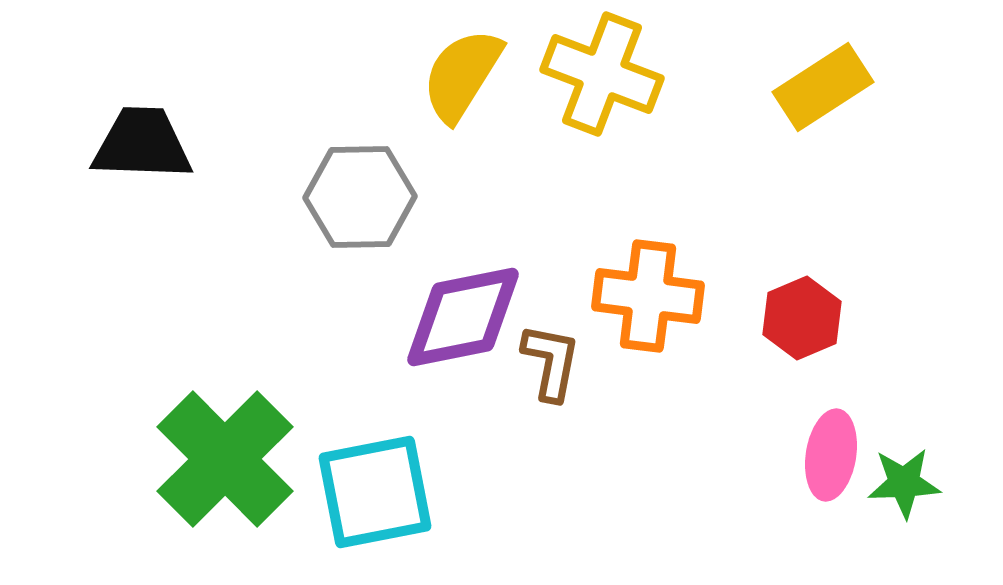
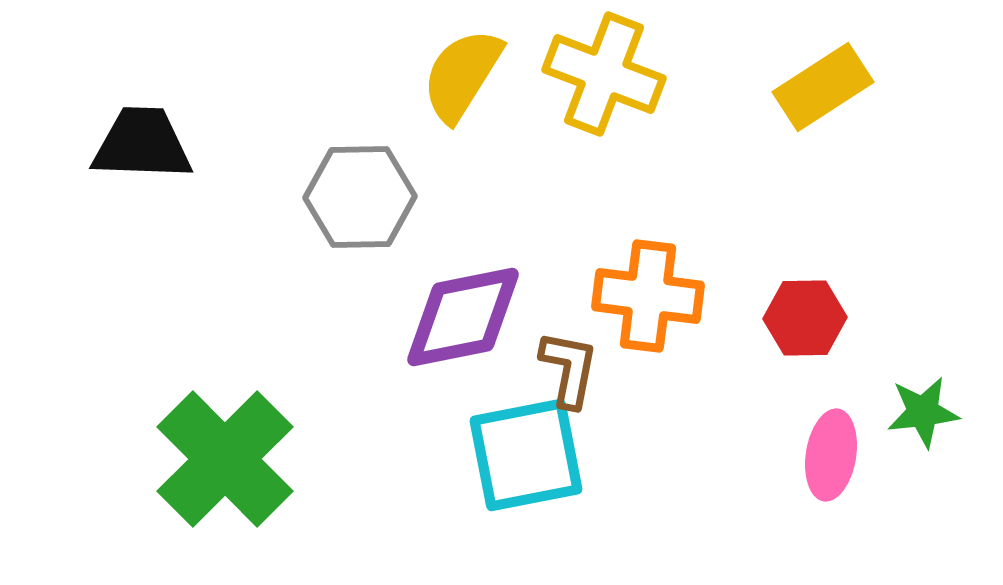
yellow cross: moved 2 px right
red hexagon: moved 3 px right; rotated 22 degrees clockwise
brown L-shape: moved 18 px right, 7 px down
green star: moved 19 px right, 71 px up; rotated 4 degrees counterclockwise
cyan square: moved 151 px right, 37 px up
